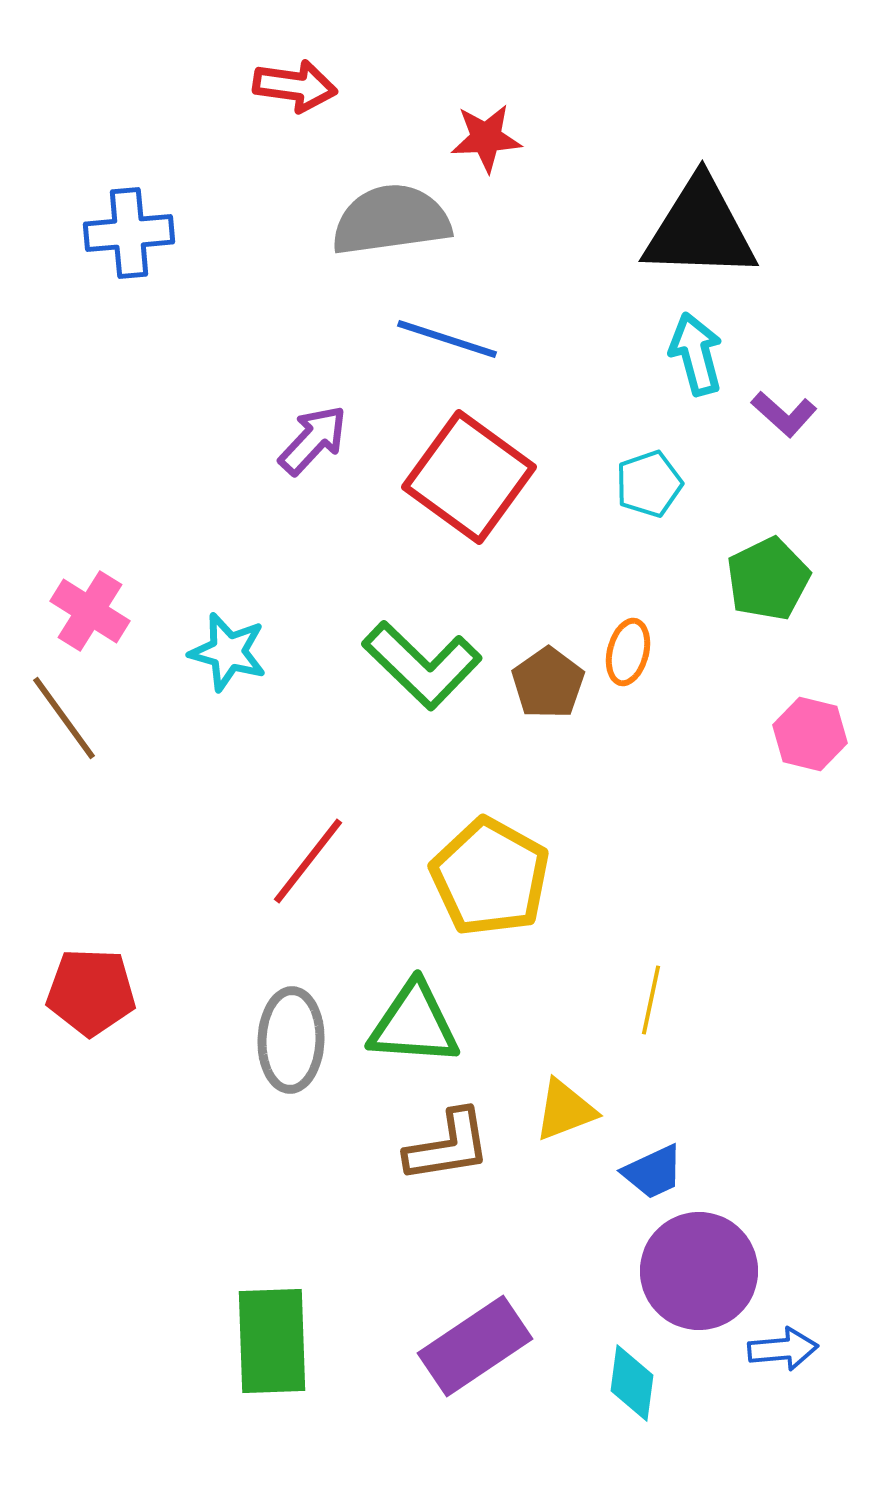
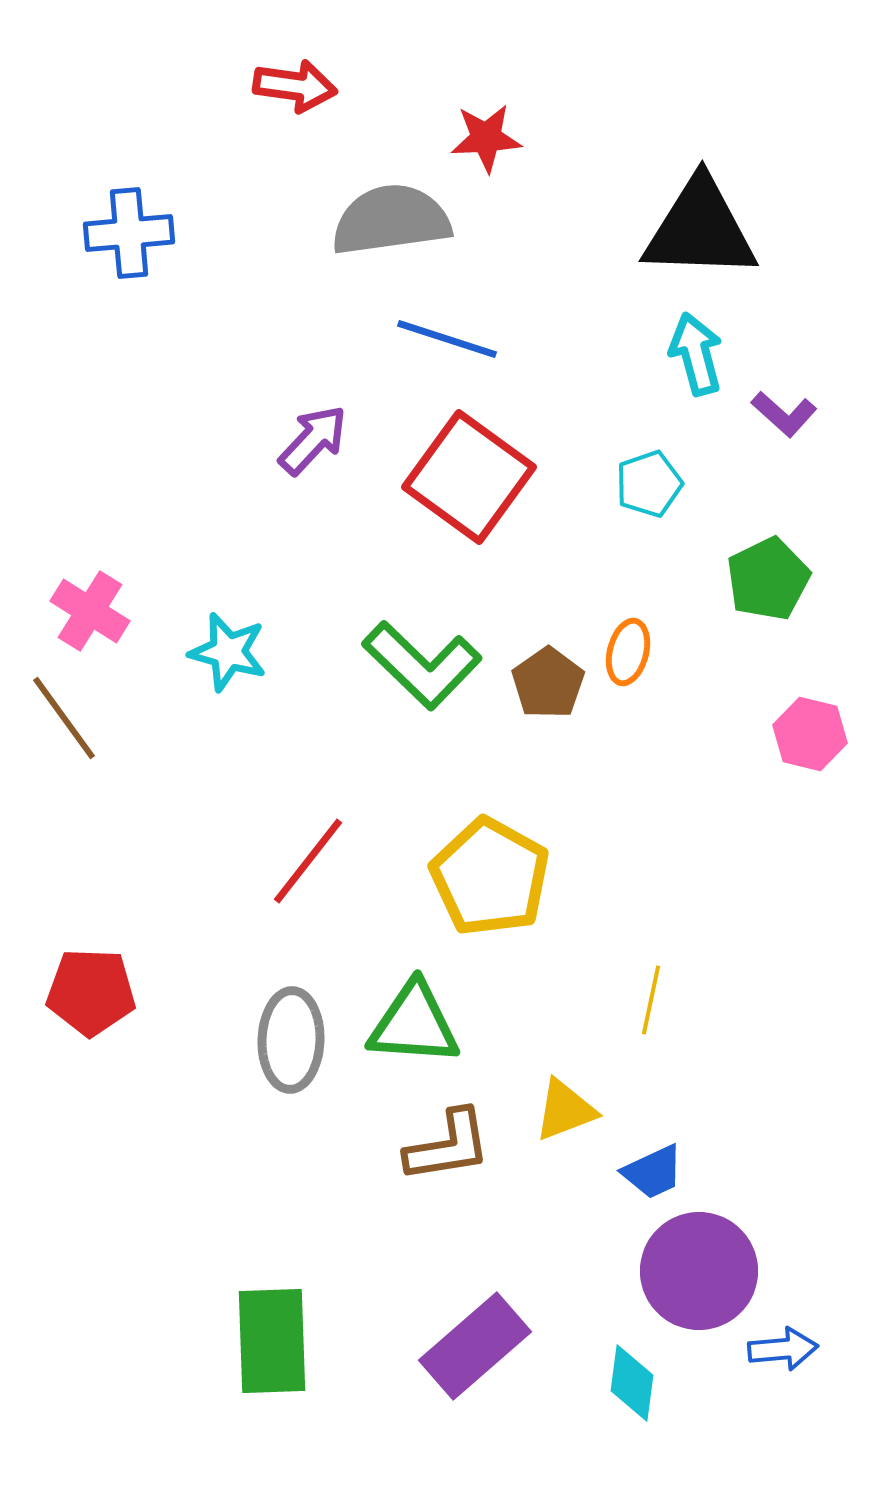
purple rectangle: rotated 7 degrees counterclockwise
